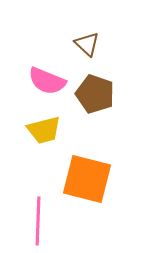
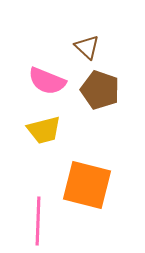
brown triangle: moved 3 px down
brown pentagon: moved 5 px right, 4 px up
orange square: moved 6 px down
